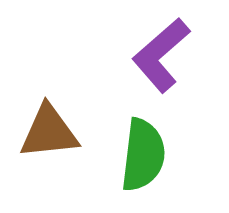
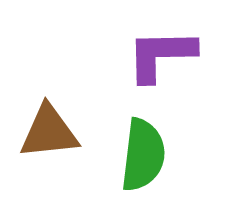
purple L-shape: rotated 40 degrees clockwise
